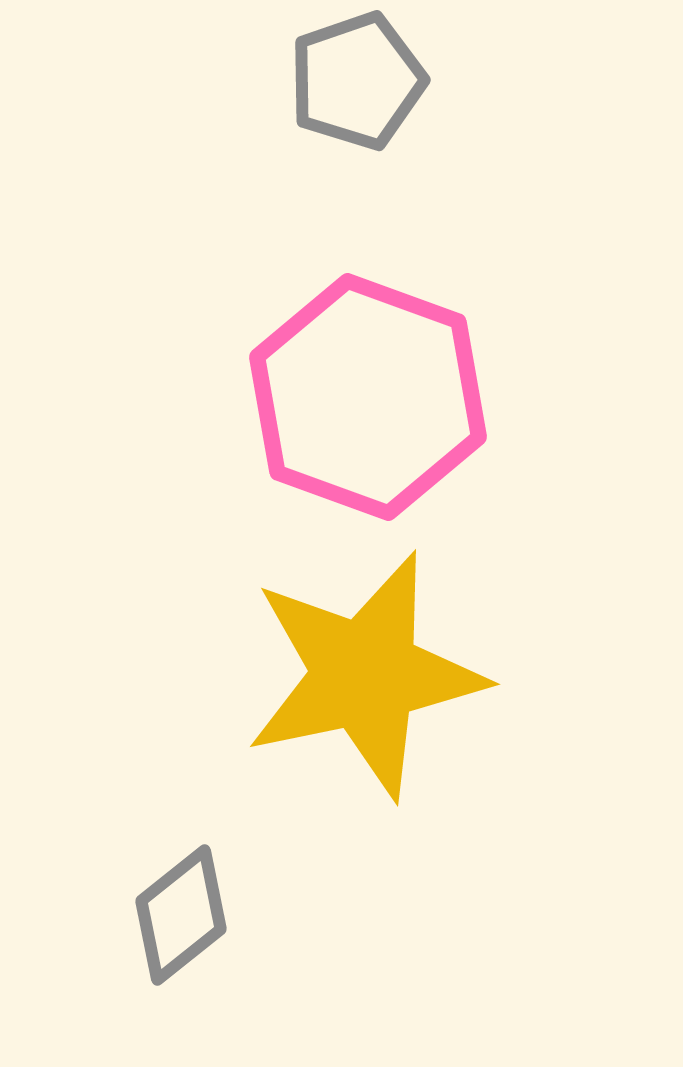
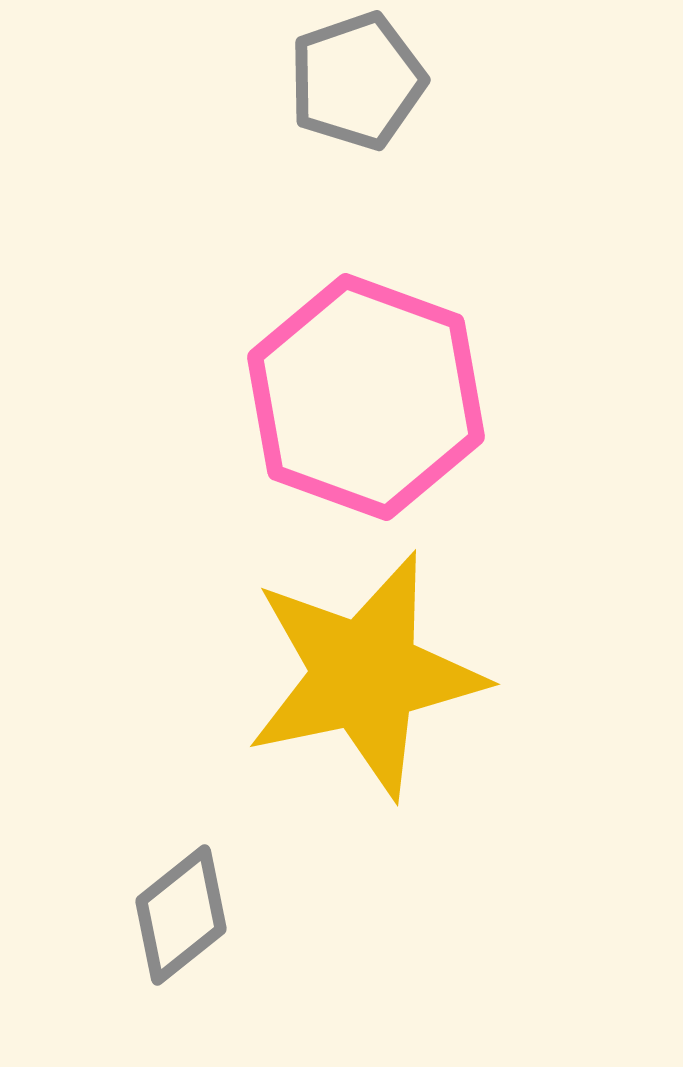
pink hexagon: moved 2 px left
